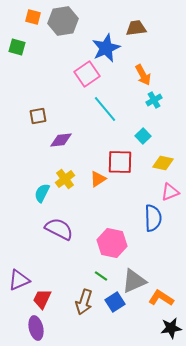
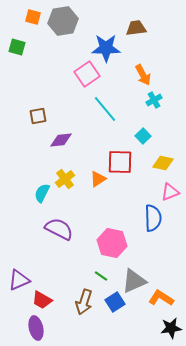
blue star: rotated 24 degrees clockwise
red trapezoid: moved 1 px down; rotated 85 degrees counterclockwise
